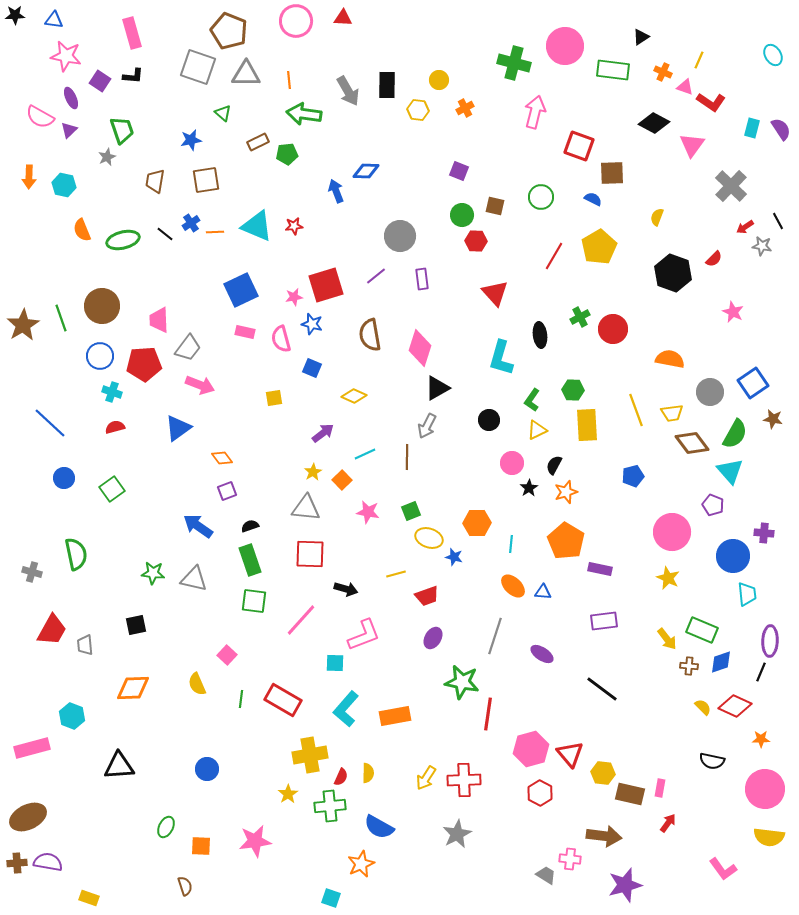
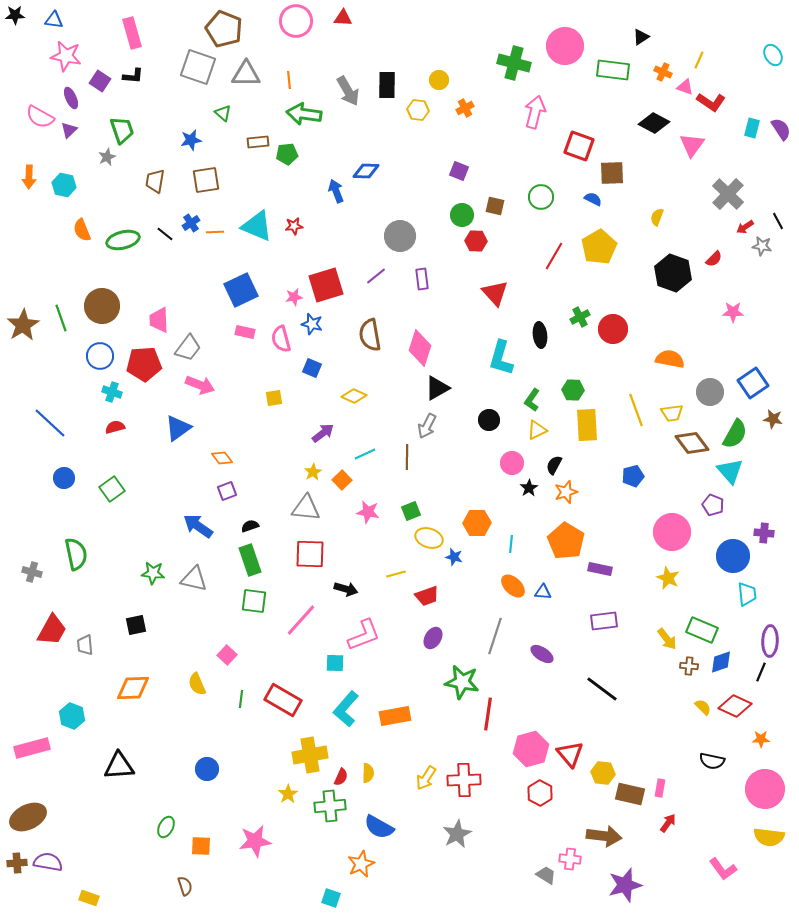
brown pentagon at (229, 31): moved 5 px left, 2 px up
brown rectangle at (258, 142): rotated 20 degrees clockwise
gray cross at (731, 186): moved 3 px left, 8 px down
pink star at (733, 312): rotated 25 degrees counterclockwise
